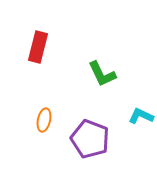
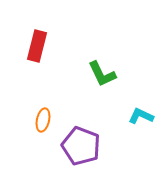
red rectangle: moved 1 px left, 1 px up
orange ellipse: moved 1 px left
purple pentagon: moved 9 px left, 7 px down
